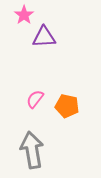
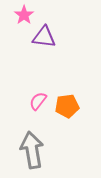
purple triangle: rotated 10 degrees clockwise
pink semicircle: moved 3 px right, 2 px down
orange pentagon: rotated 20 degrees counterclockwise
